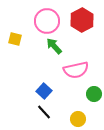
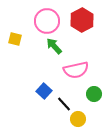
black line: moved 20 px right, 8 px up
